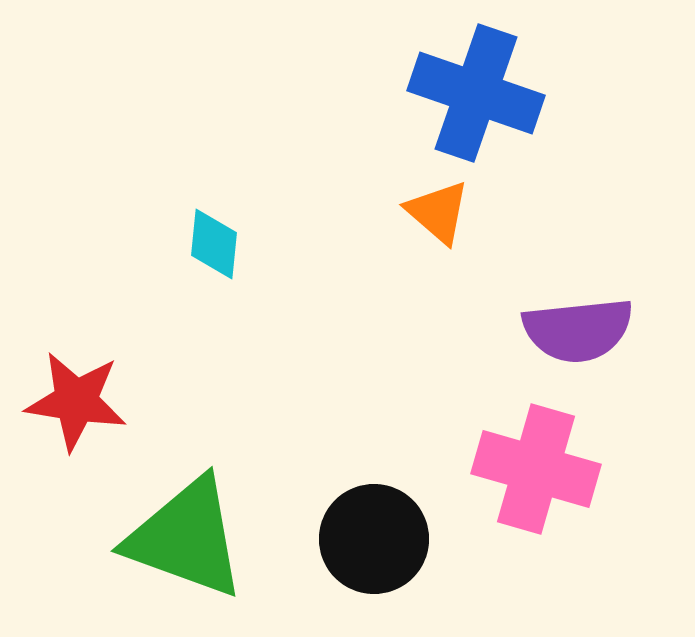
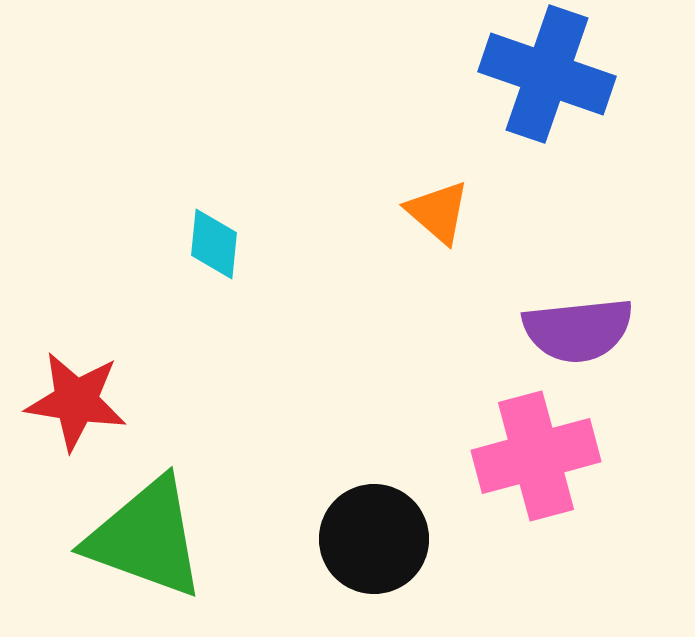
blue cross: moved 71 px right, 19 px up
pink cross: moved 13 px up; rotated 31 degrees counterclockwise
green triangle: moved 40 px left
